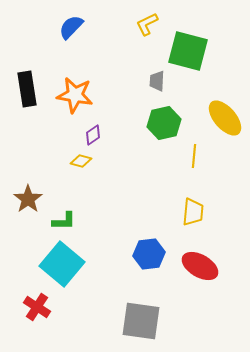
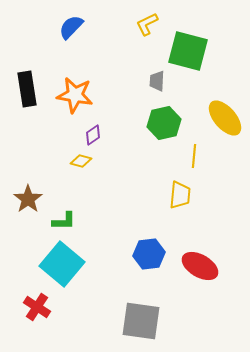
yellow trapezoid: moved 13 px left, 17 px up
